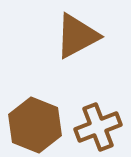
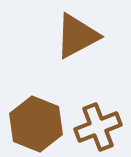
brown hexagon: moved 1 px right, 1 px up
